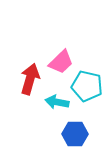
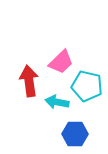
red arrow: moved 1 px left, 2 px down; rotated 24 degrees counterclockwise
